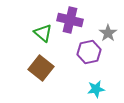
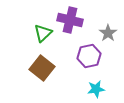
green triangle: rotated 36 degrees clockwise
purple hexagon: moved 4 px down
brown square: moved 1 px right
